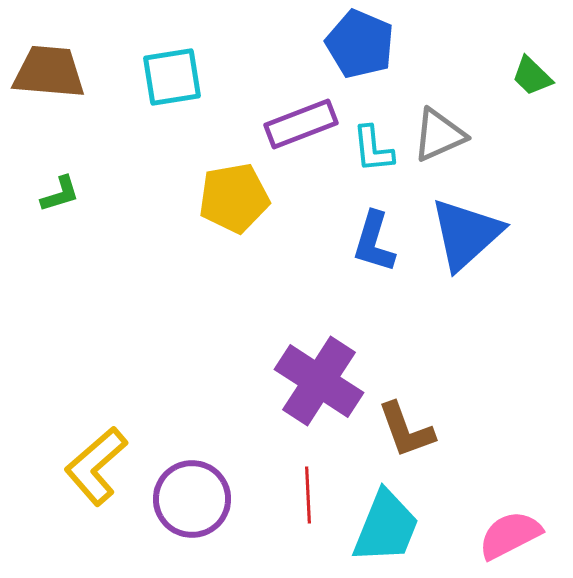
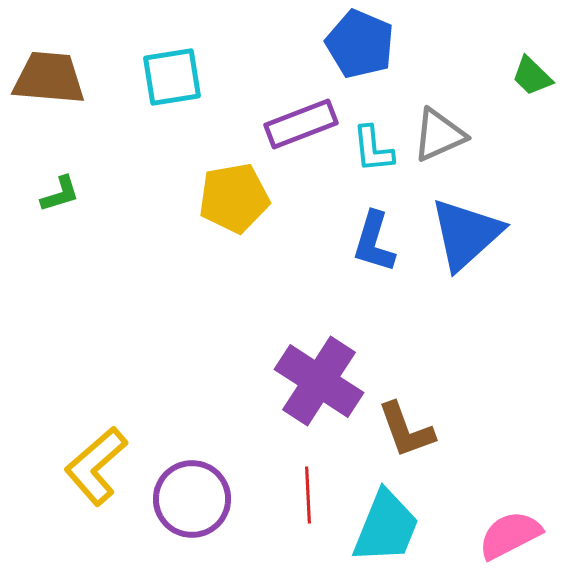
brown trapezoid: moved 6 px down
